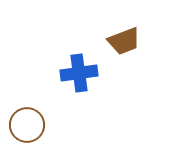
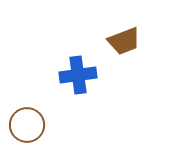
blue cross: moved 1 px left, 2 px down
